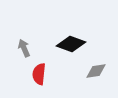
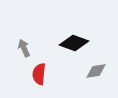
black diamond: moved 3 px right, 1 px up
